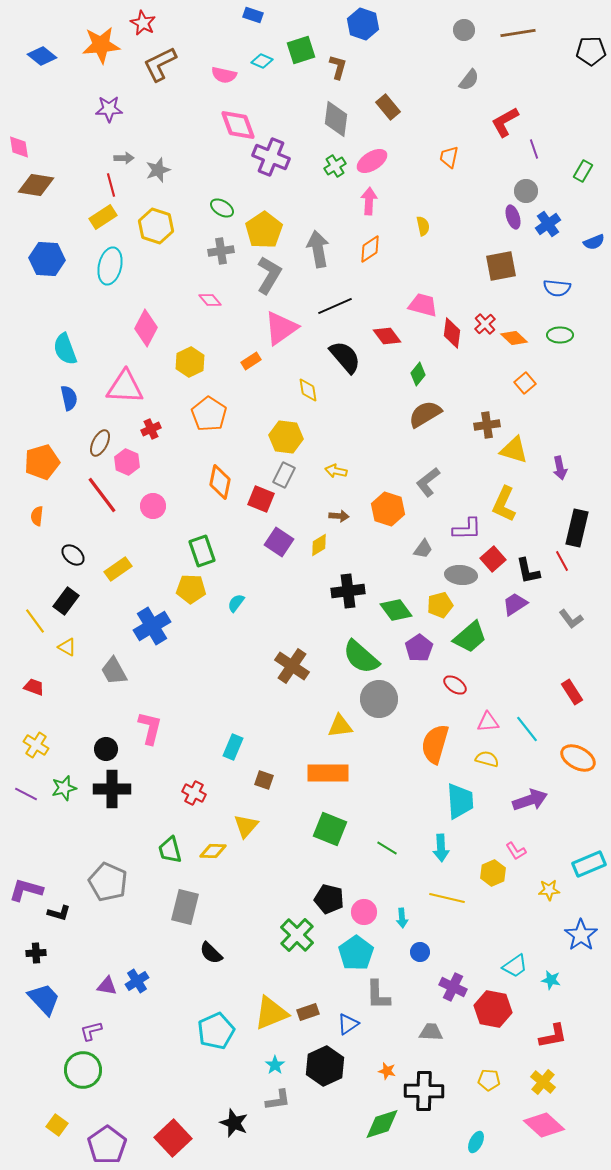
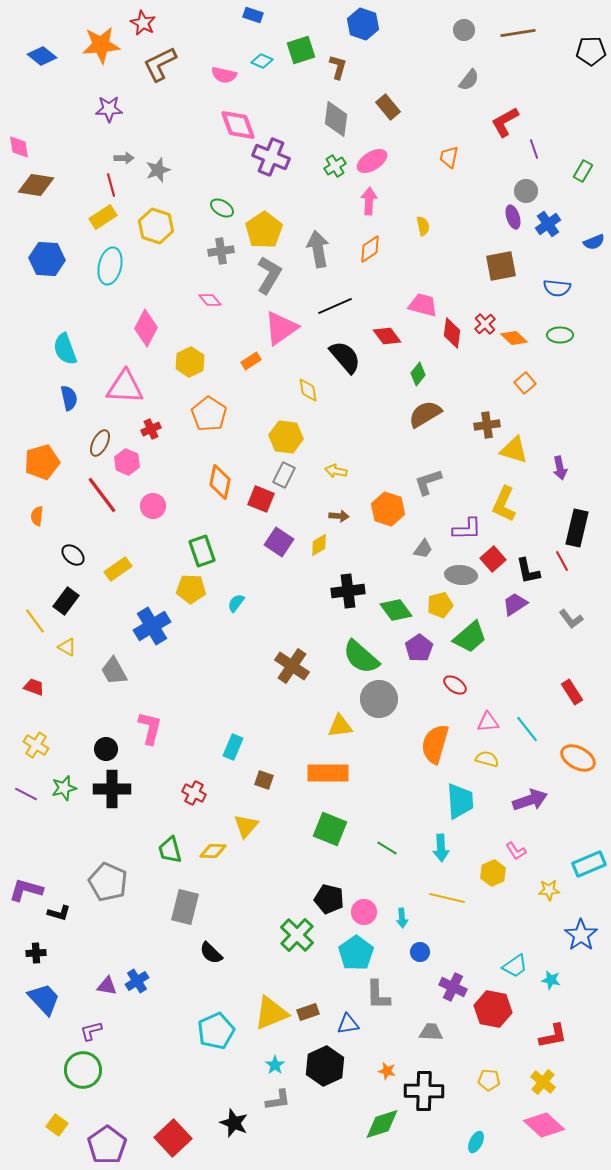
gray L-shape at (428, 482): rotated 20 degrees clockwise
blue triangle at (348, 1024): rotated 25 degrees clockwise
